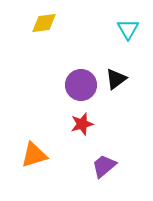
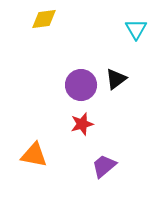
yellow diamond: moved 4 px up
cyan triangle: moved 8 px right
orange triangle: rotated 28 degrees clockwise
